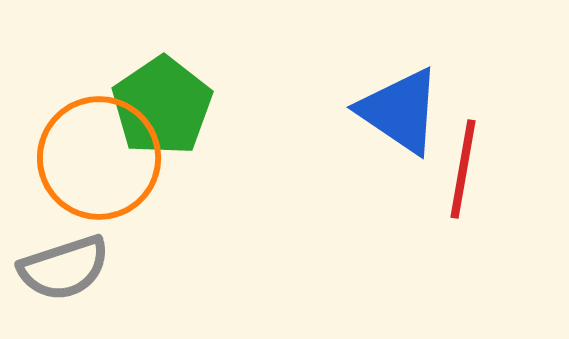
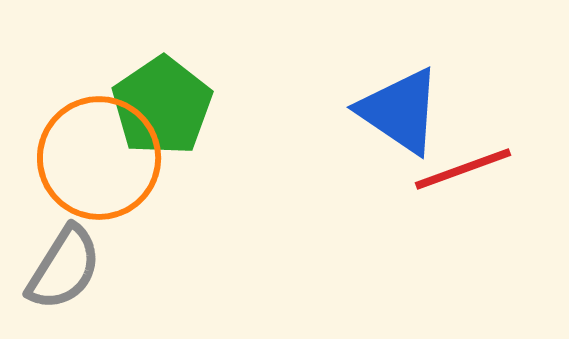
red line: rotated 60 degrees clockwise
gray semicircle: rotated 40 degrees counterclockwise
